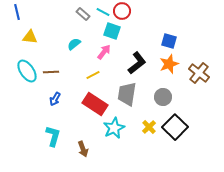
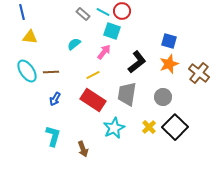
blue line: moved 5 px right
black L-shape: moved 1 px up
red rectangle: moved 2 px left, 4 px up
